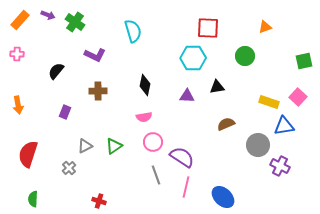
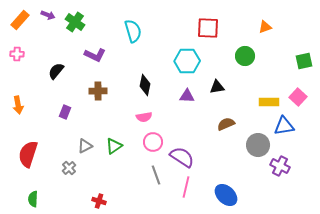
cyan hexagon: moved 6 px left, 3 px down
yellow rectangle: rotated 18 degrees counterclockwise
blue ellipse: moved 3 px right, 2 px up
